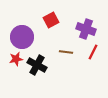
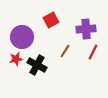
purple cross: rotated 24 degrees counterclockwise
brown line: moved 1 px left, 1 px up; rotated 64 degrees counterclockwise
